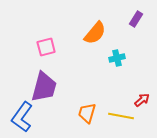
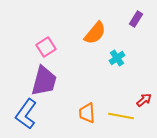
pink square: rotated 18 degrees counterclockwise
cyan cross: rotated 21 degrees counterclockwise
purple trapezoid: moved 6 px up
red arrow: moved 2 px right
orange trapezoid: rotated 20 degrees counterclockwise
blue L-shape: moved 4 px right, 3 px up
